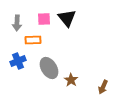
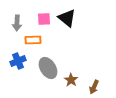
black triangle: rotated 12 degrees counterclockwise
gray ellipse: moved 1 px left
brown arrow: moved 9 px left
